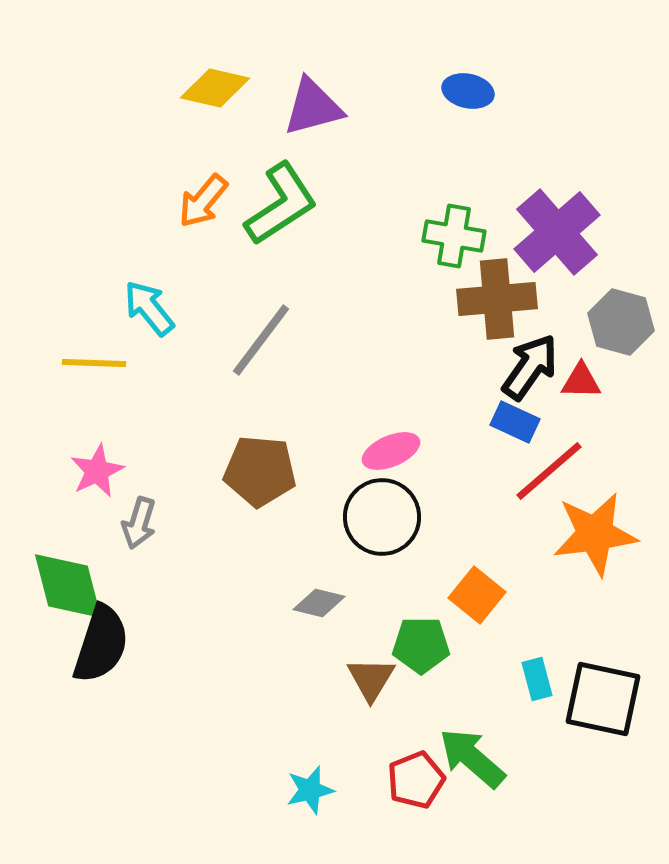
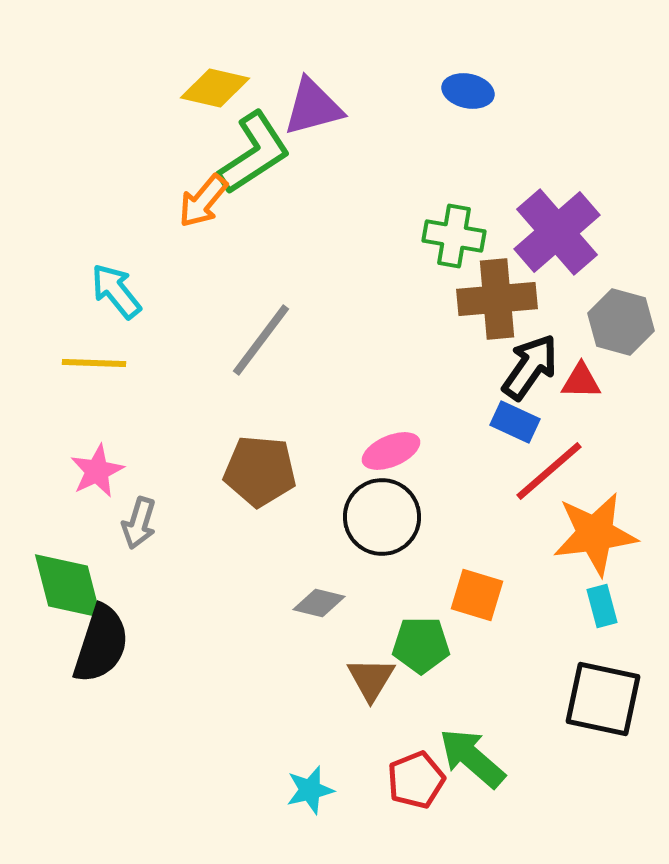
green L-shape: moved 27 px left, 51 px up
cyan arrow: moved 33 px left, 17 px up
orange square: rotated 22 degrees counterclockwise
cyan rectangle: moved 65 px right, 73 px up
